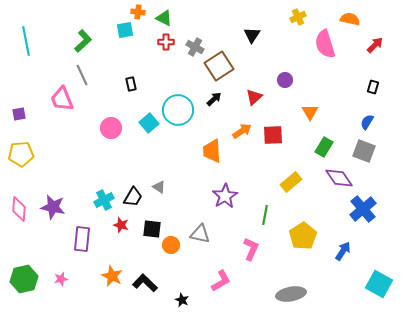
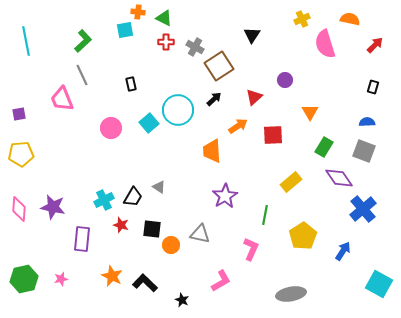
yellow cross at (298, 17): moved 4 px right, 2 px down
blue semicircle at (367, 122): rotated 56 degrees clockwise
orange arrow at (242, 131): moved 4 px left, 5 px up
